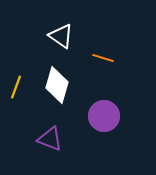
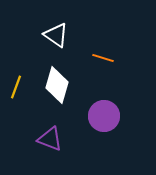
white triangle: moved 5 px left, 1 px up
